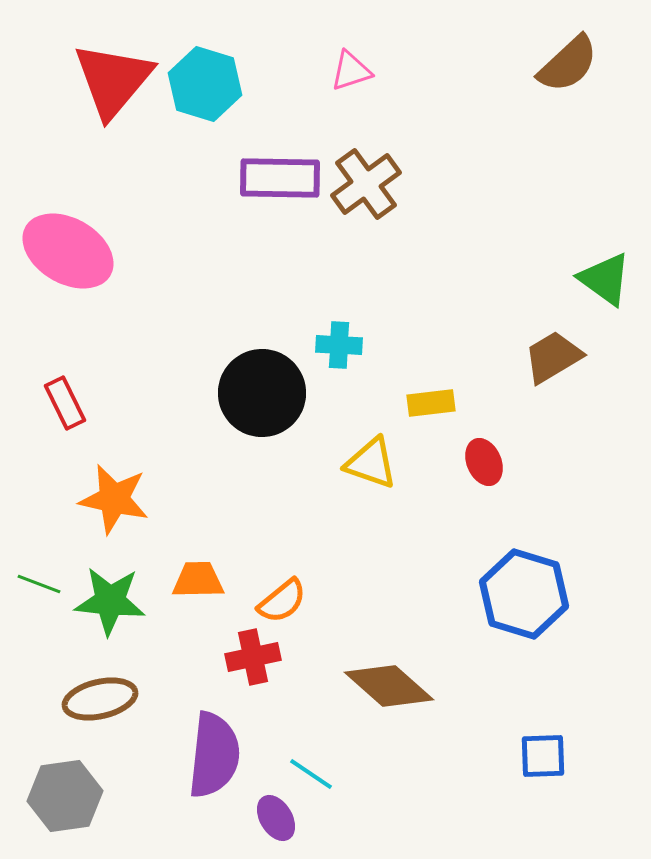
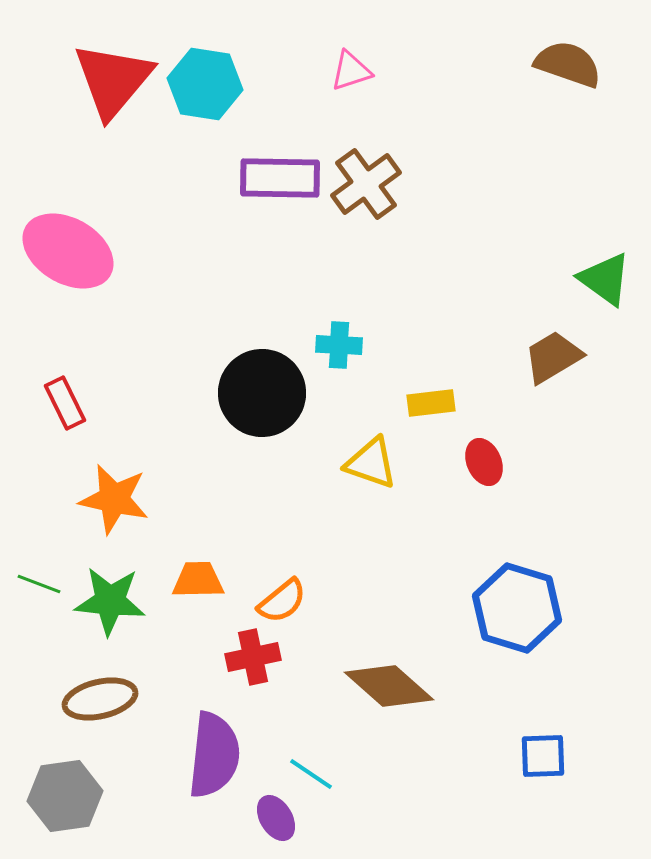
brown semicircle: rotated 118 degrees counterclockwise
cyan hexagon: rotated 8 degrees counterclockwise
blue hexagon: moved 7 px left, 14 px down
